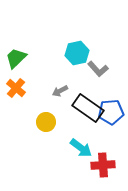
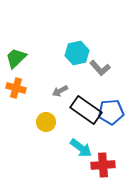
gray L-shape: moved 2 px right, 1 px up
orange cross: rotated 24 degrees counterclockwise
black rectangle: moved 2 px left, 2 px down
